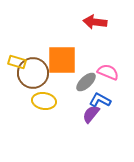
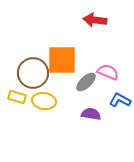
red arrow: moved 2 px up
yellow rectangle: moved 35 px down
blue L-shape: moved 20 px right
purple semicircle: rotated 60 degrees clockwise
